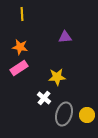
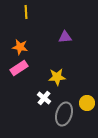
yellow line: moved 4 px right, 2 px up
yellow circle: moved 12 px up
